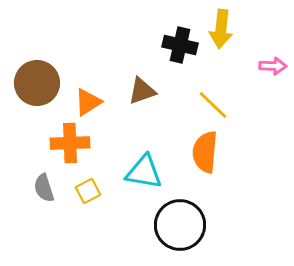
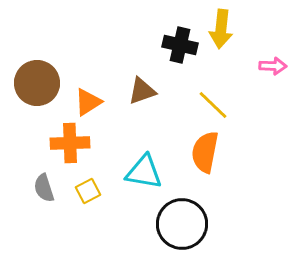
orange semicircle: rotated 6 degrees clockwise
black circle: moved 2 px right, 1 px up
